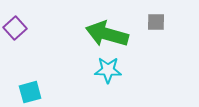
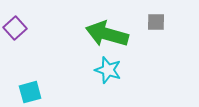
cyan star: rotated 16 degrees clockwise
